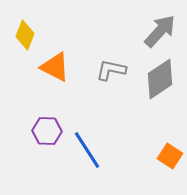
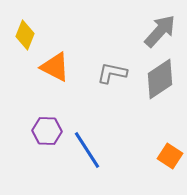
gray L-shape: moved 1 px right, 3 px down
